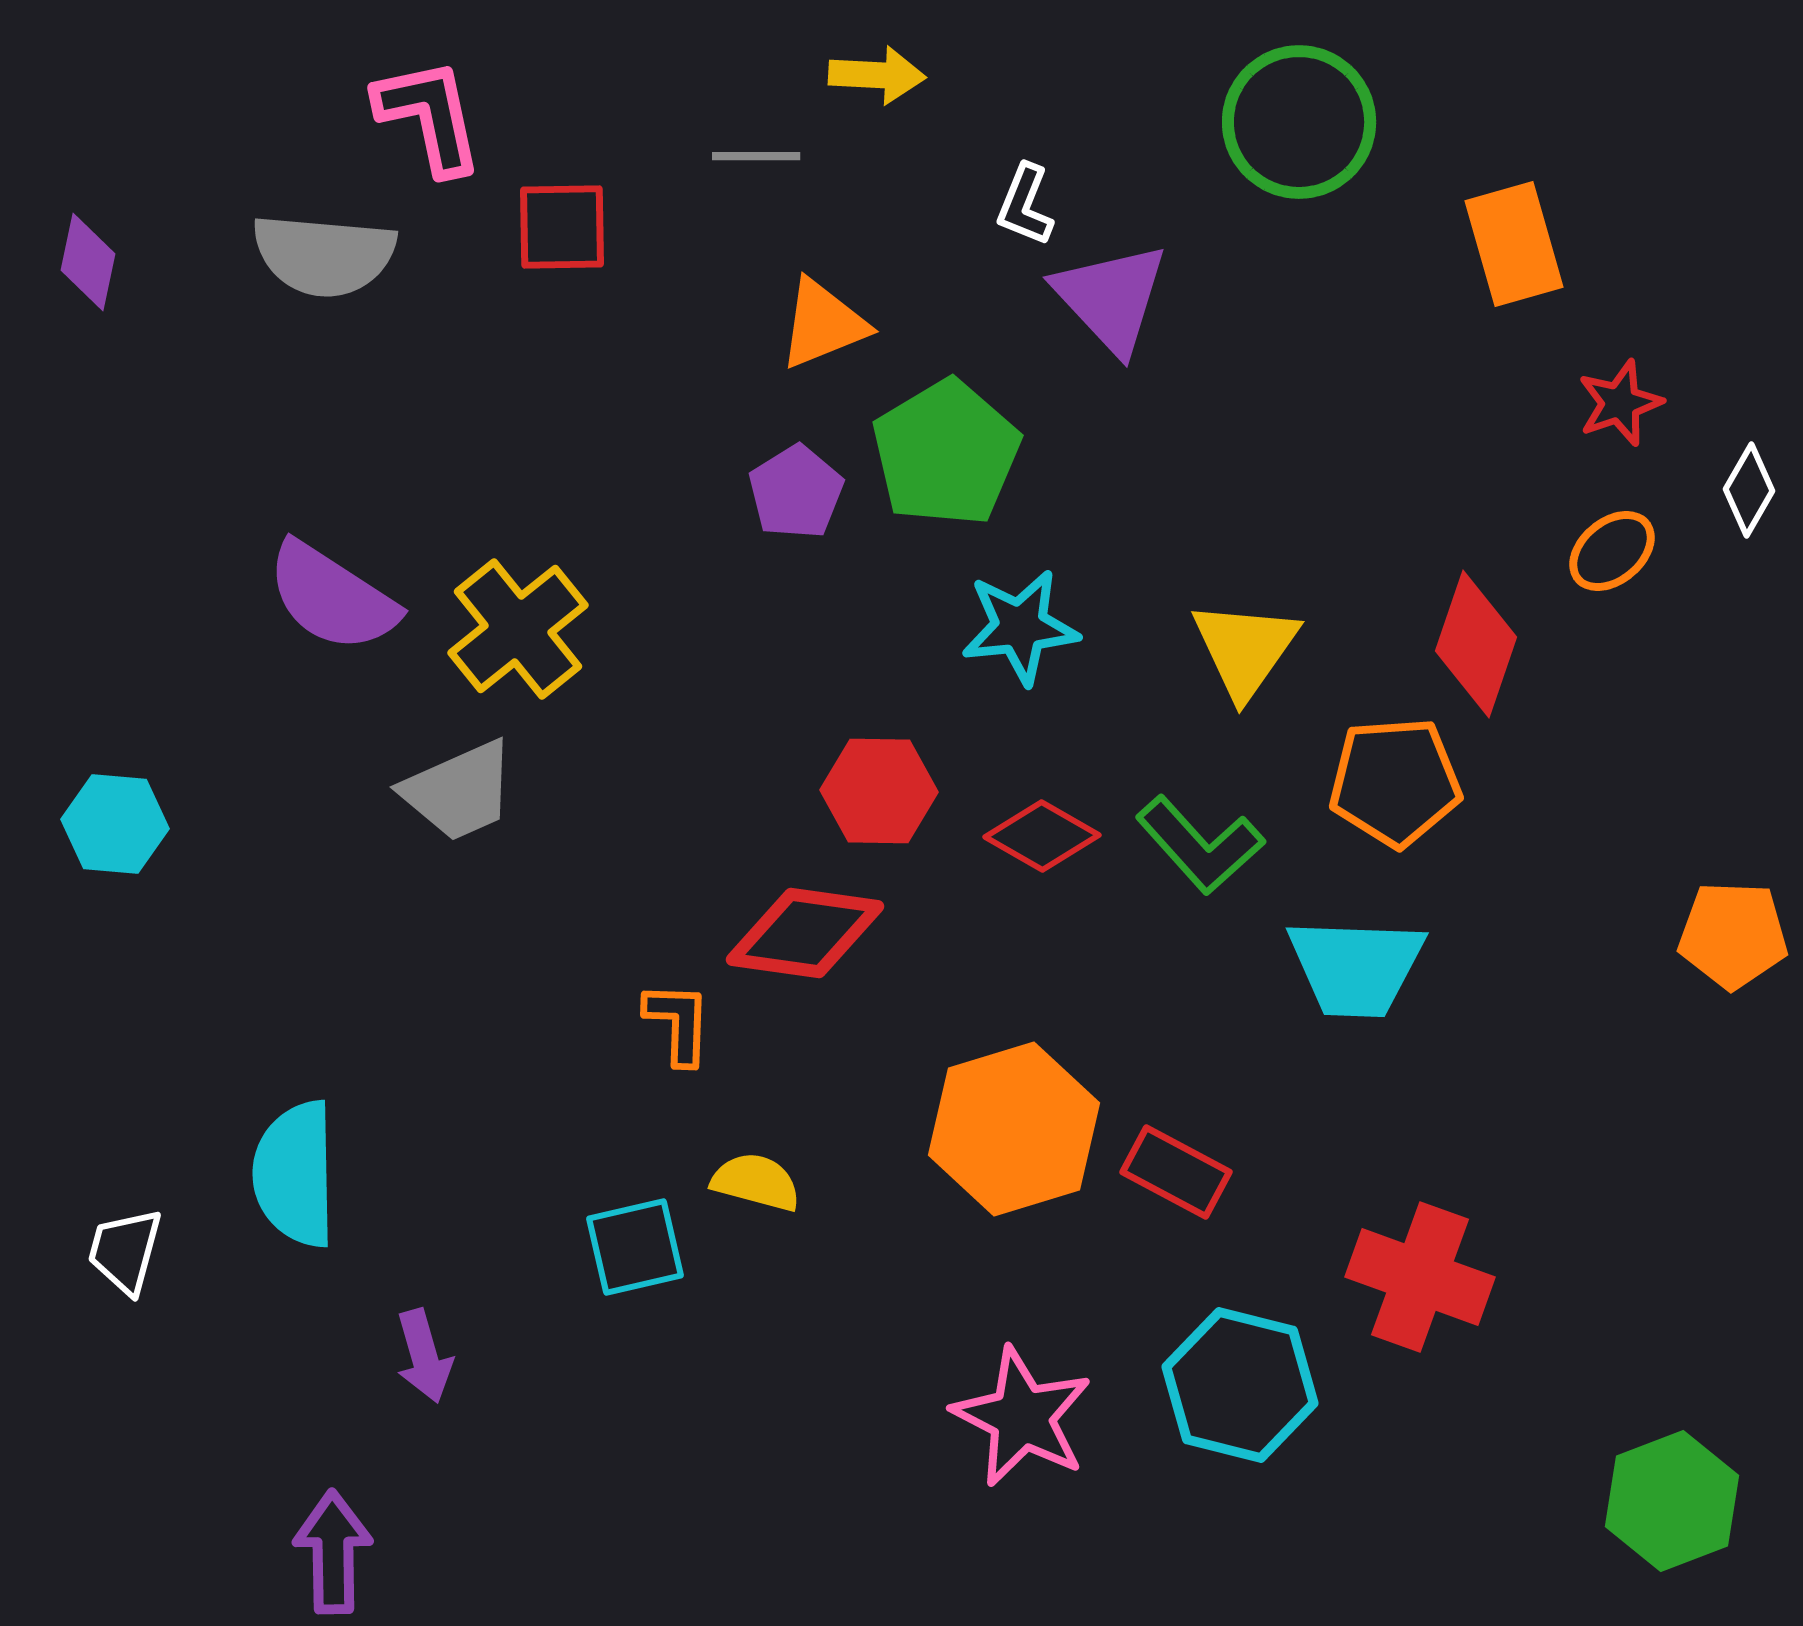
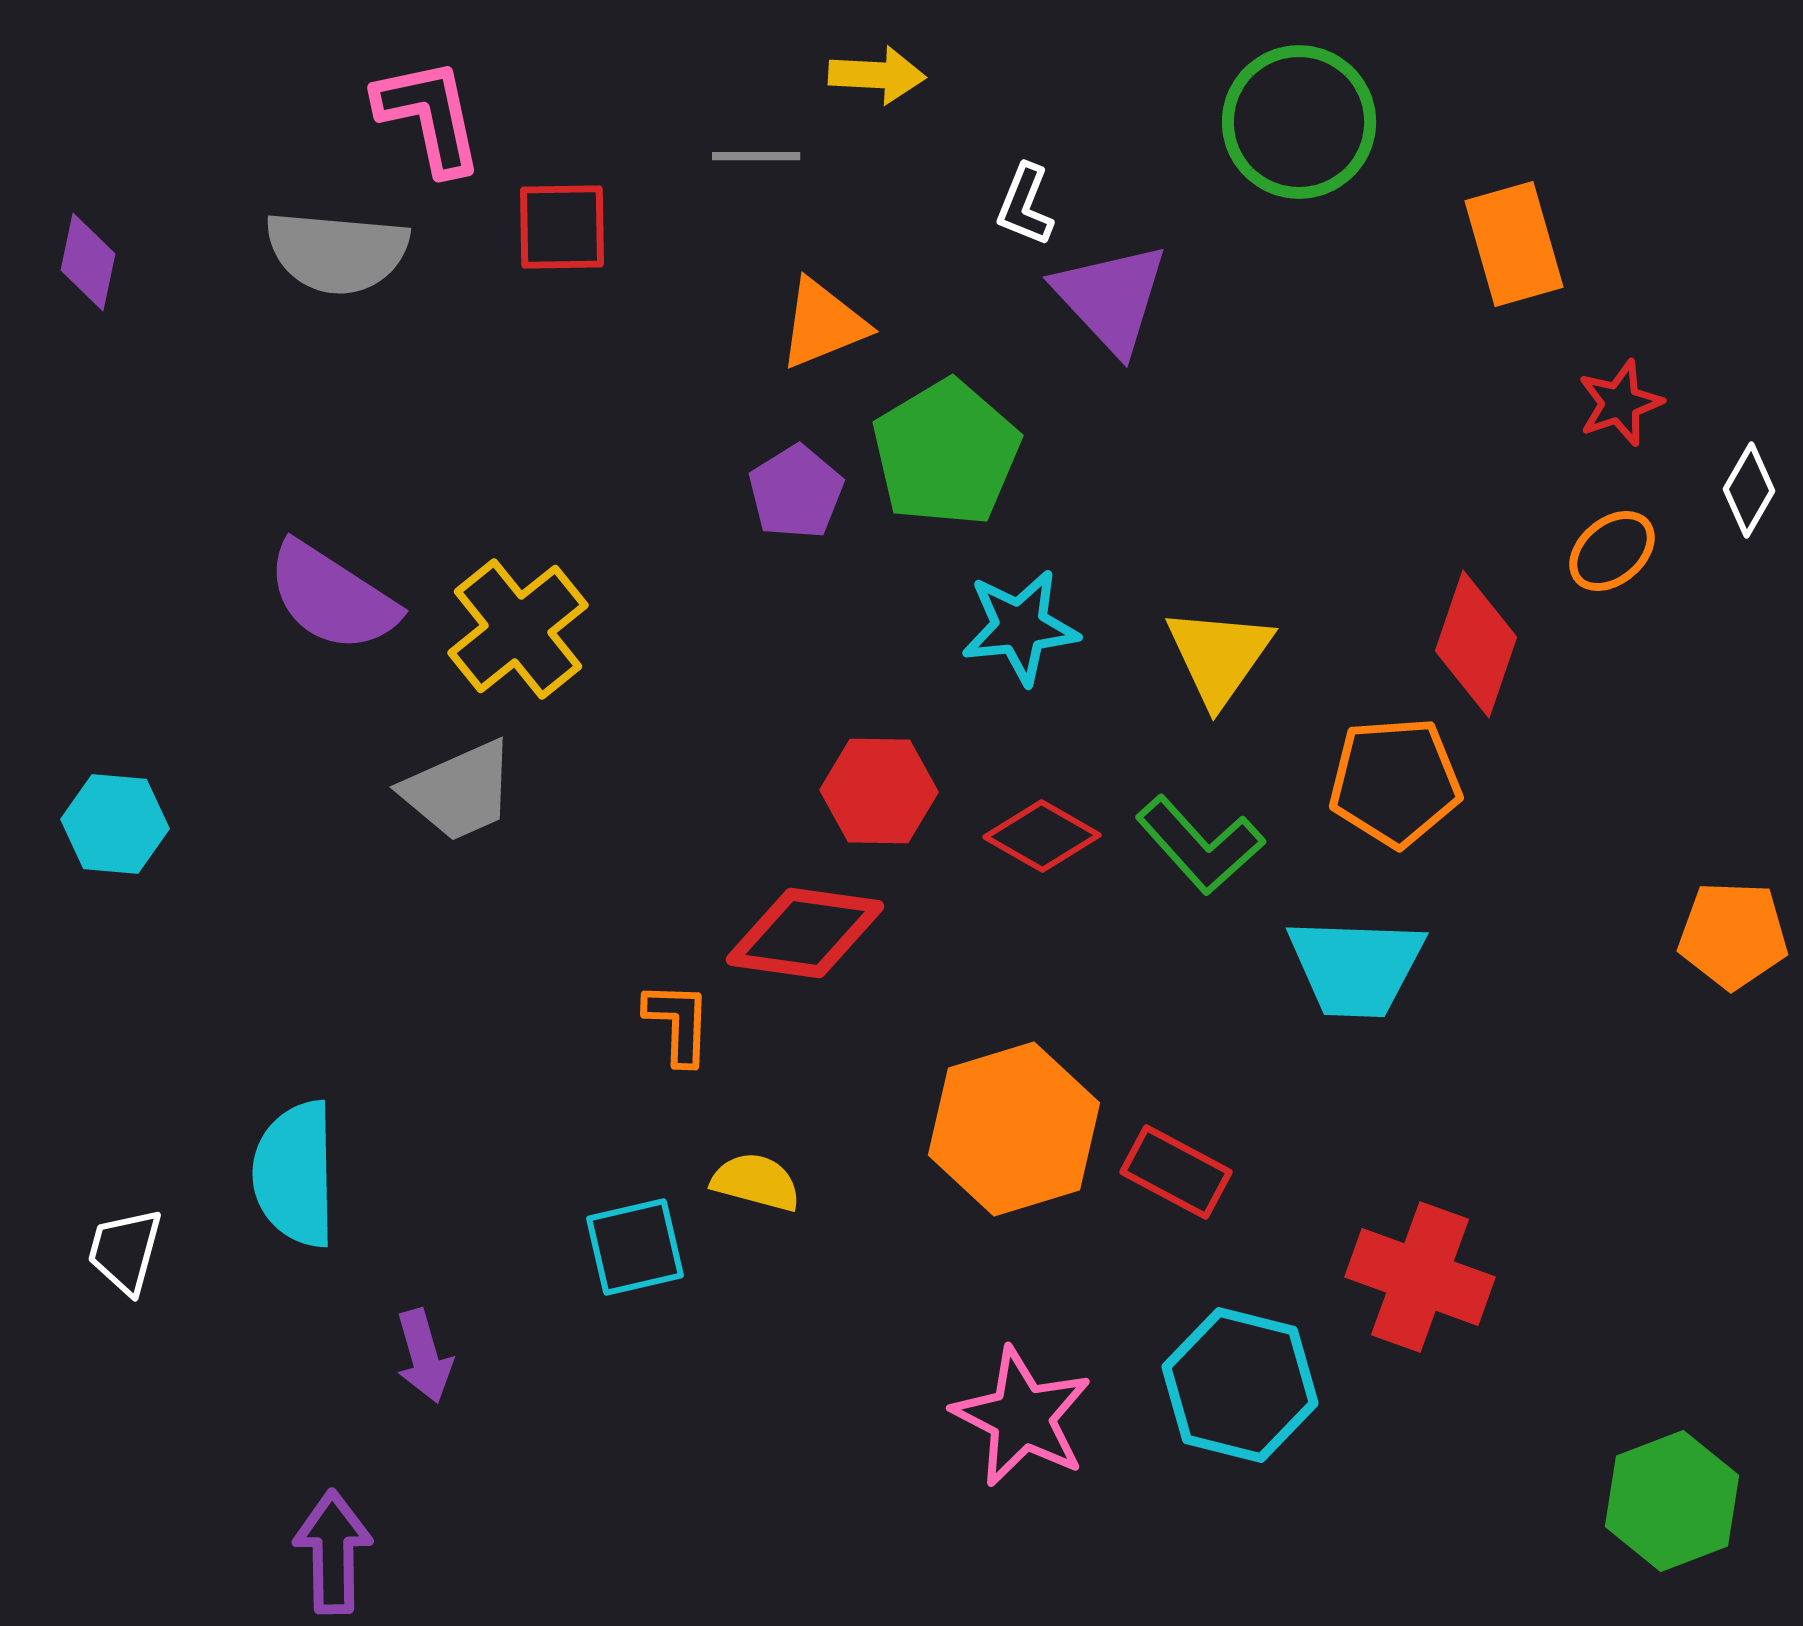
gray semicircle at (324, 255): moved 13 px right, 3 px up
yellow triangle at (1245, 649): moved 26 px left, 7 px down
